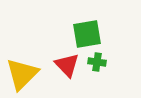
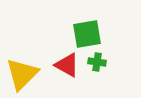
red triangle: rotated 16 degrees counterclockwise
